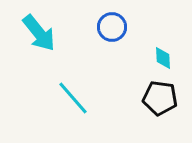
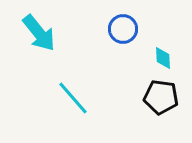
blue circle: moved 11 px right, 2 px down
black pentagon: moved 1 px right, 1 px up
